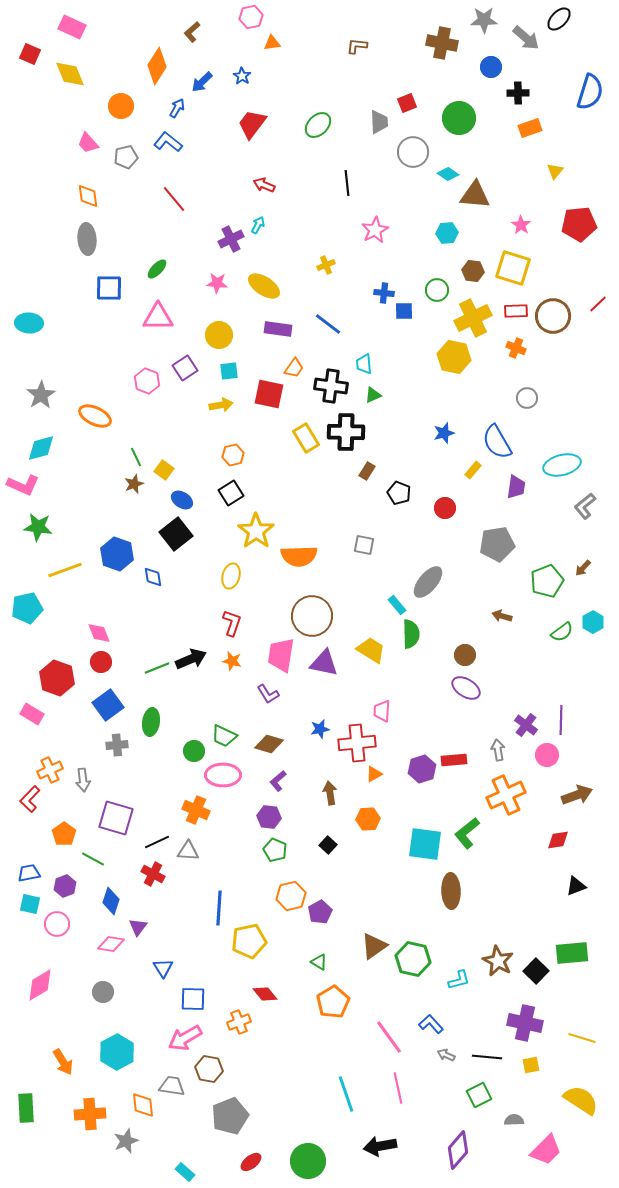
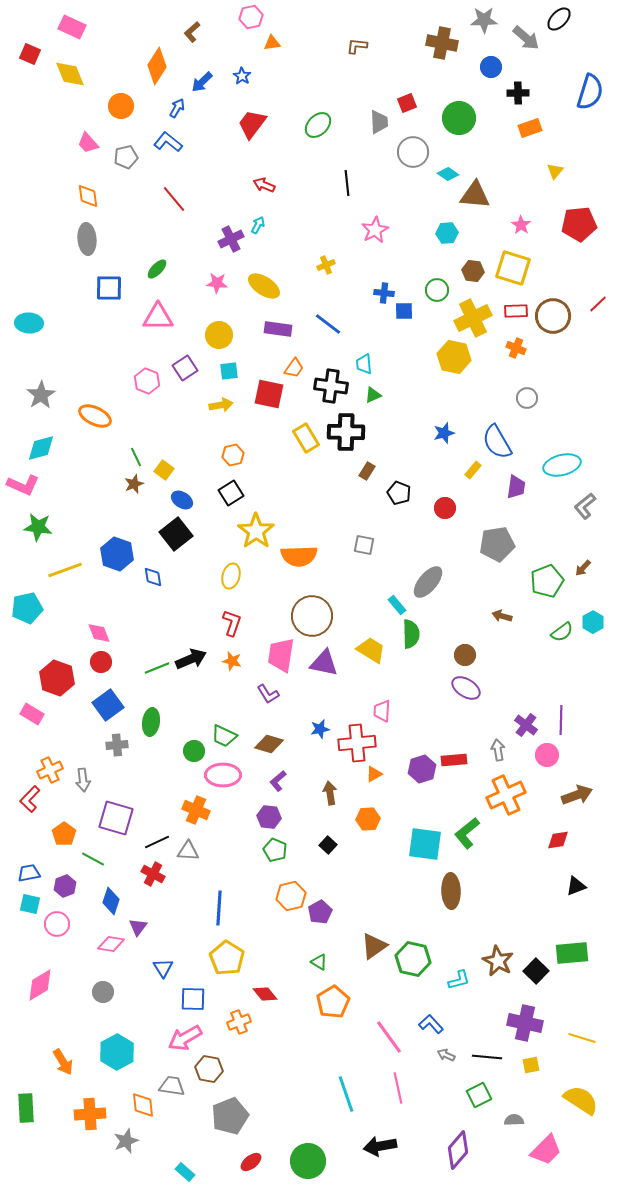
yellow pentagon at (249, 941): moved 22 px left, 17 px down; rotated 28 degrees counterclockwise
